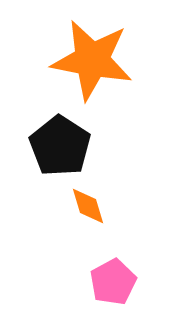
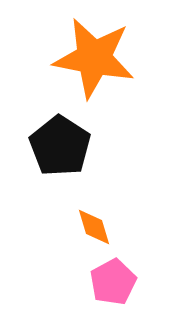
orange star: moved 2 px right, 2 px up
orange diamond: moved 6 px right, 21 px down
